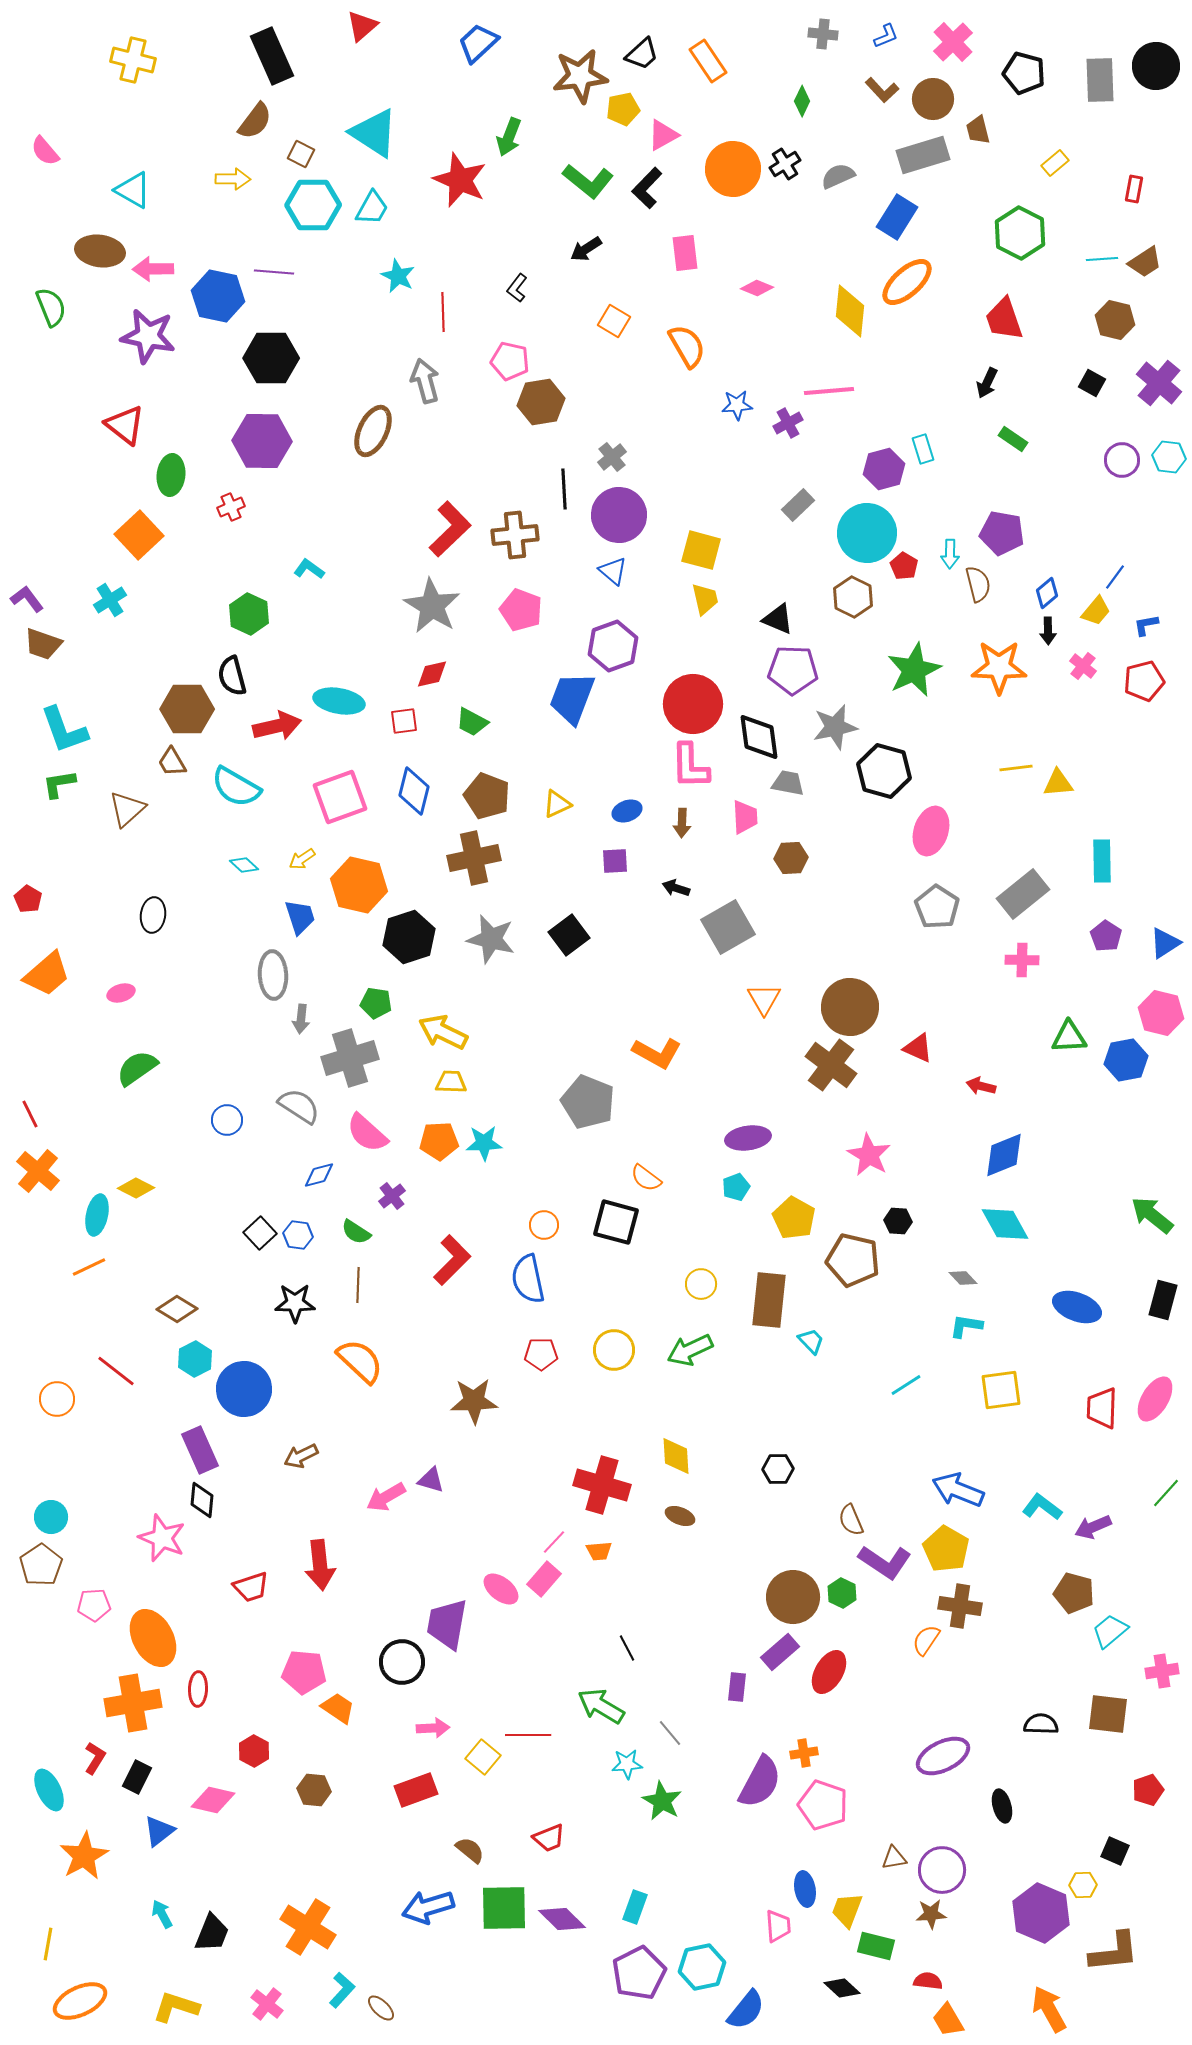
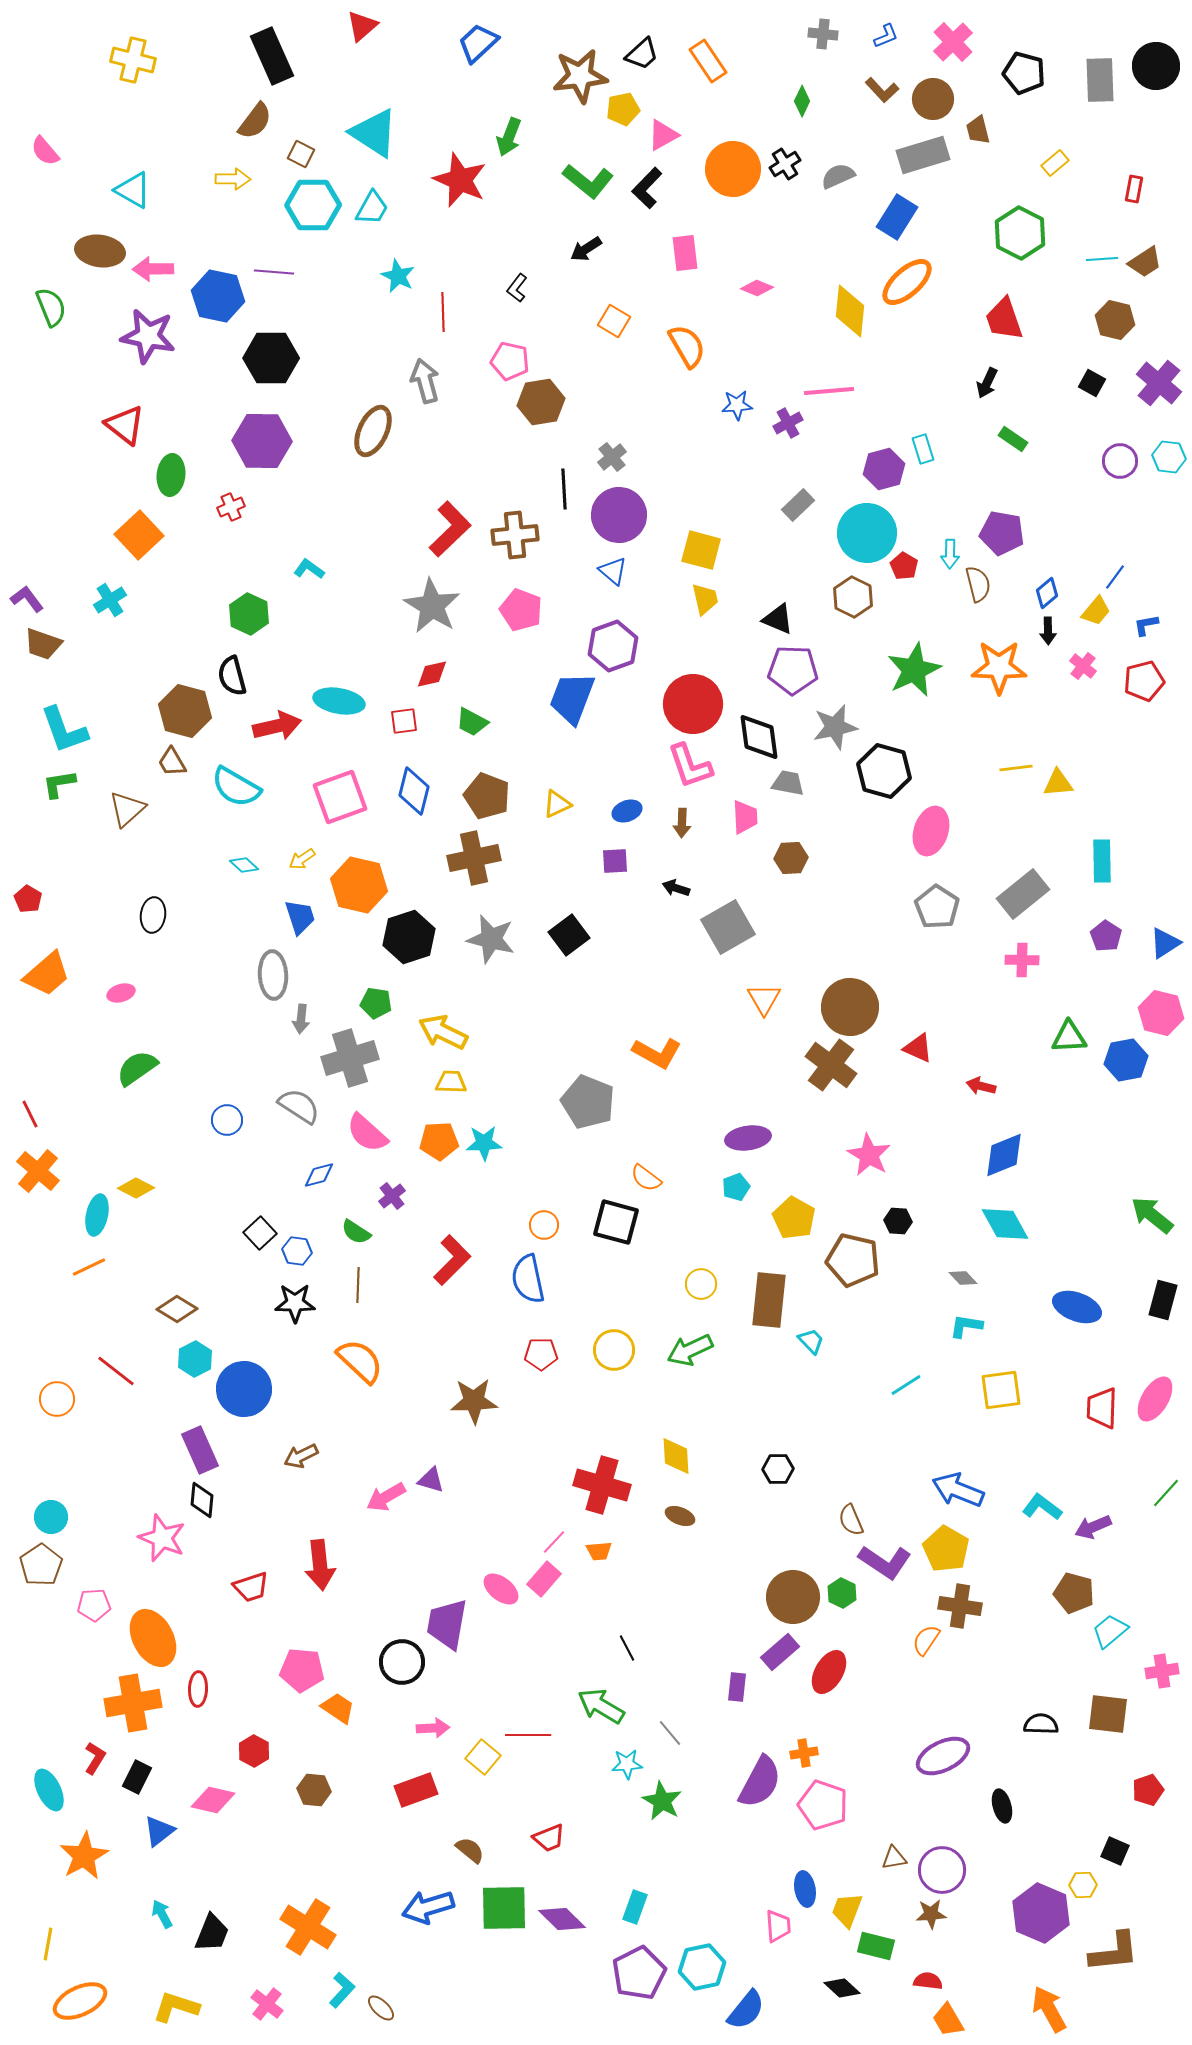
purple circle at (1122, 460): moved 2 px left, 1 px down
brown hexagon at (187, 709): moved 2 px left, 2 px down; rotated 15 degrees clockwise
pink L-shape at (690, 766): rotated 18 degrees counterclockwise
blue hexagon at (298, 1235): moved 1 px left, 16 px down
pink pentagon at (304, 1672): moved 2 px left, 2 px up
